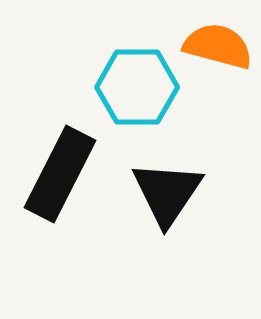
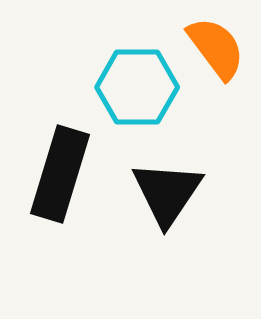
orange semicircle: moved 2 px left, 2 px down; rotated 38 degrees clockwise
black rectangle: rotated 10 degrees counterclockwise
